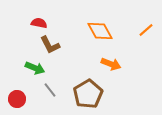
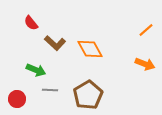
red semicircle: moved 8 px left; rotated 140 degrees counterclockwise
orange diamond: moved 10 px left, 18 px down
brown L-shape: moved 5 px right, 2 px up; rotated 20 degrees counterclockwise
orange arrow: moved 34 px right
green arrow: moved 1 px right, 2 px down
gray line: rotated 49 degrees counterclockwise
brown pentagon: moved 1 px down
